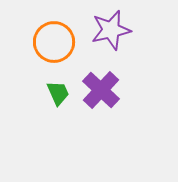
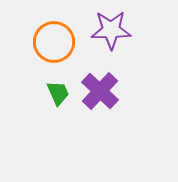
purple star: rotated 12 degrees clockwise
purple cross: moved 1 px left, 1 px down
